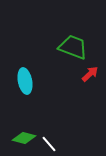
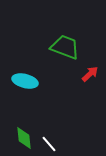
green trapezoid: moved 8 px left
cyan ellipse: rotated 65 degrees counterclockwise
green diamond: rotated 70 degrees clockwise
